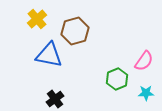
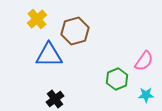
blue triangle: rotated 12 degrees counterclockwise
cyan star: moved 2 px down
